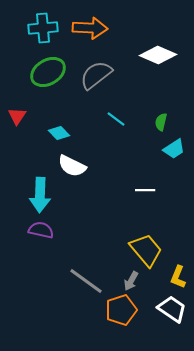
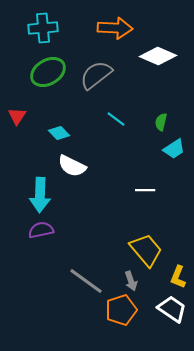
orange arrow: moved 25 px right
white diamond: moved 1 px down
purple semicircle: rotated 25 degrees counterclockwise
gray arrow: rotated 48 degrees counterclockwise
